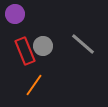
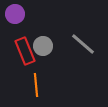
orange line: moved 2 px right; rotated 40 degrees counterclockwise
